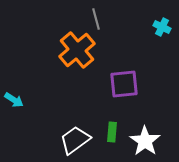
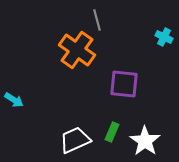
gray line: moved 1 px right, 1 px down
cyan cross: moved 2 px right, 10 px down
orange cross: rotated 15 degrees counterclockwise
purple square: rotated 12 degrees clockwise
green rectangle: rotated 18 degrees clockwise
white trapezoid: rotated 12 degrees clockwise
